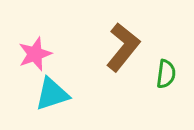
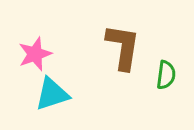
brown L-shape: rotated 30 degrees counterclockwise
green semicircle: moved 1 px down
